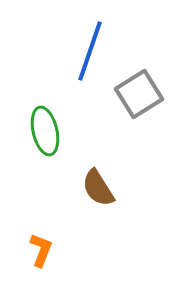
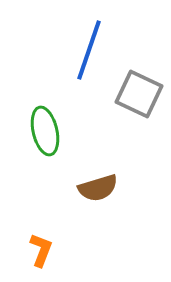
blue line: moved 1 px left, 1 px up
gray square: rotated 33 degrees counterclockwise
brown semicircle: rotated 75 degrees counterclockwise
